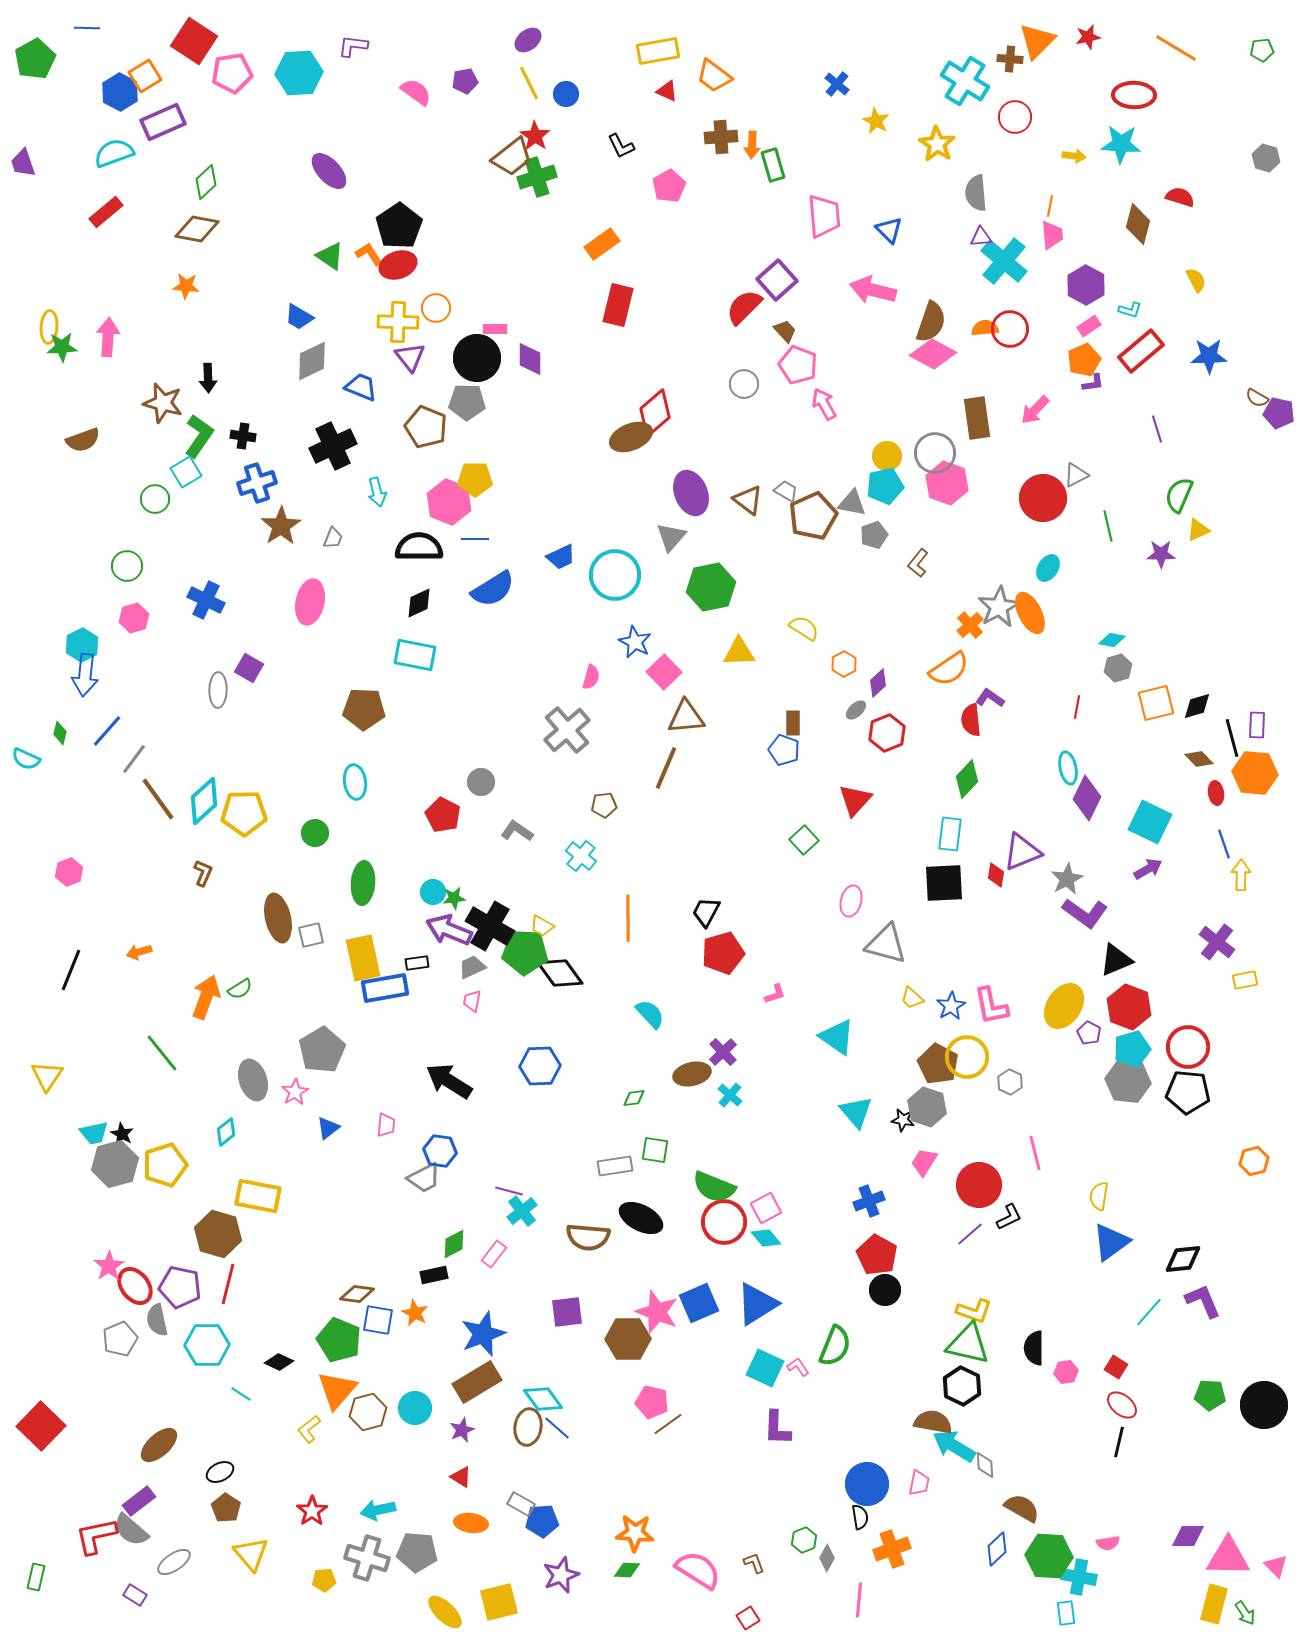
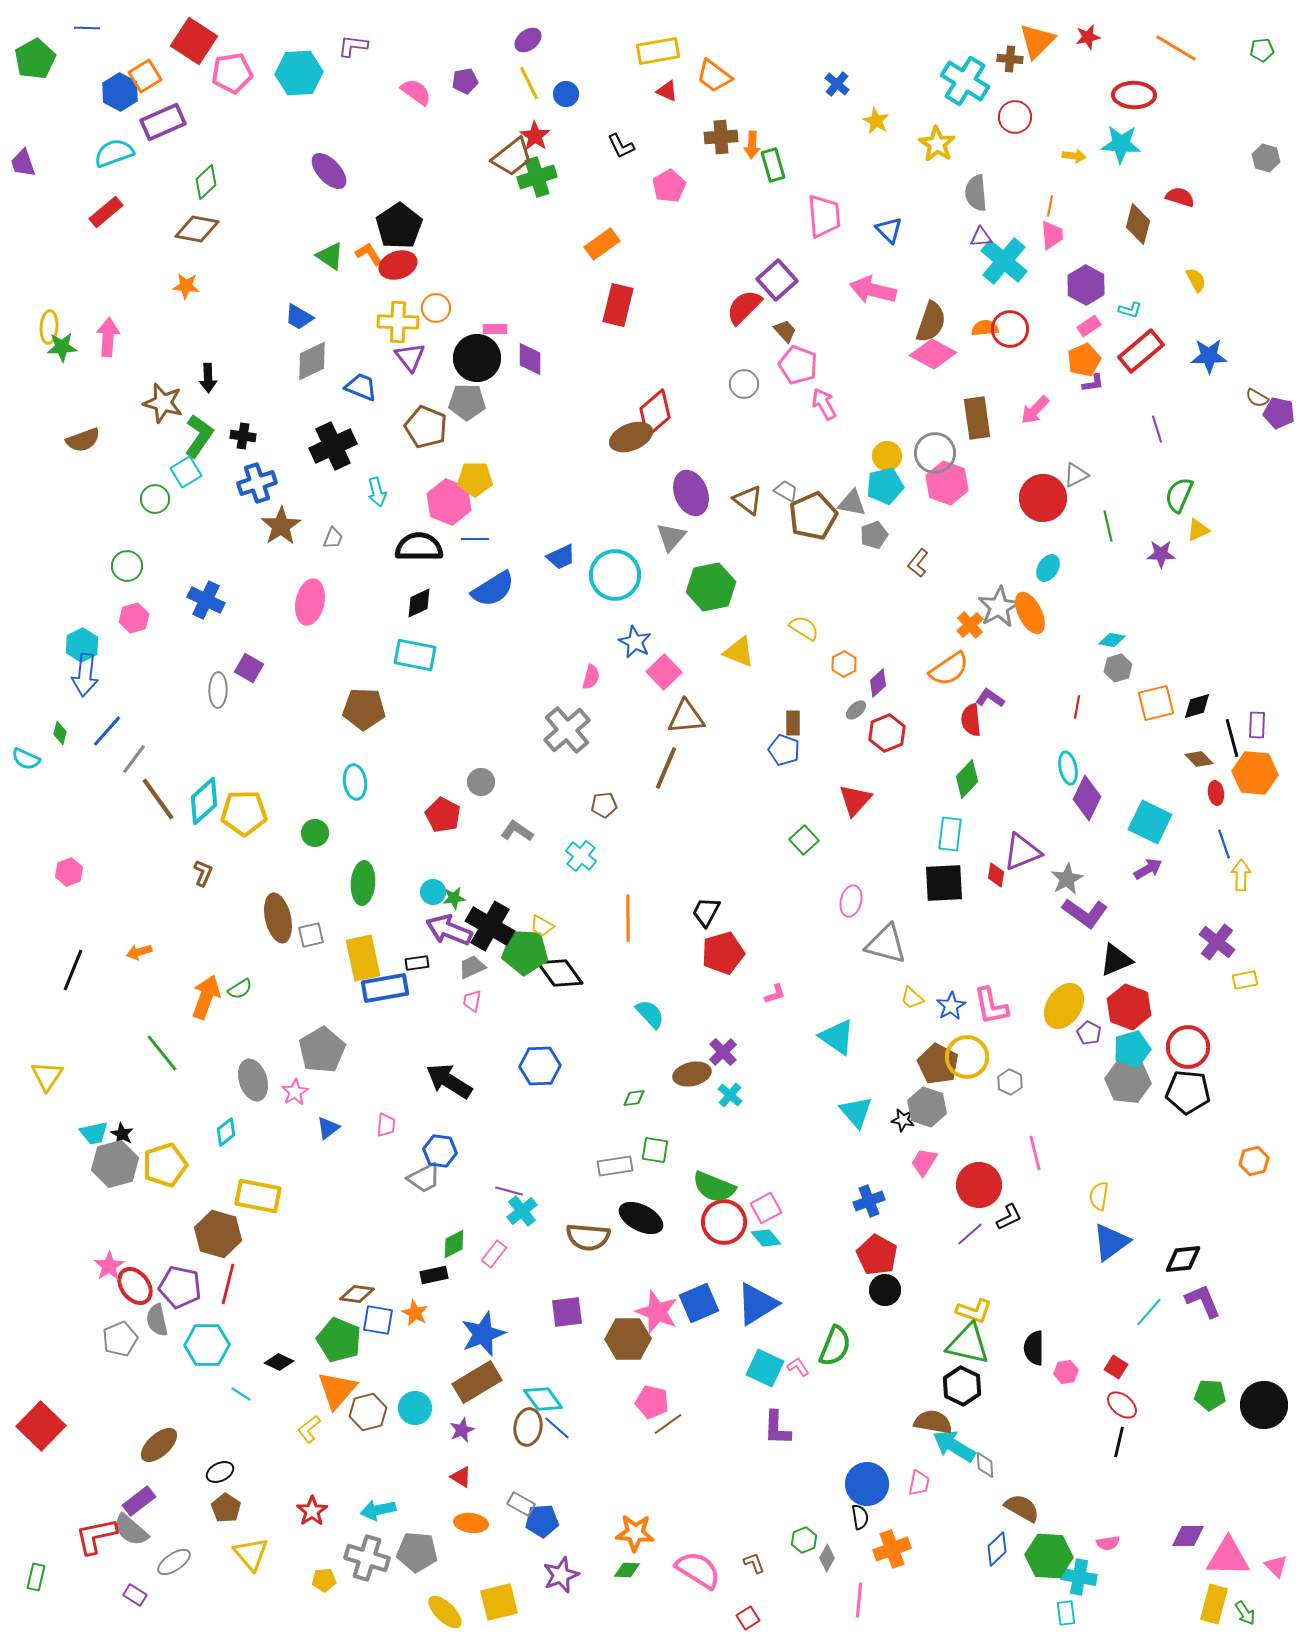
yellow triangle at (739, 652): rotated 24 degrees clockwise
black line at (71, 970): moved 2 px right
